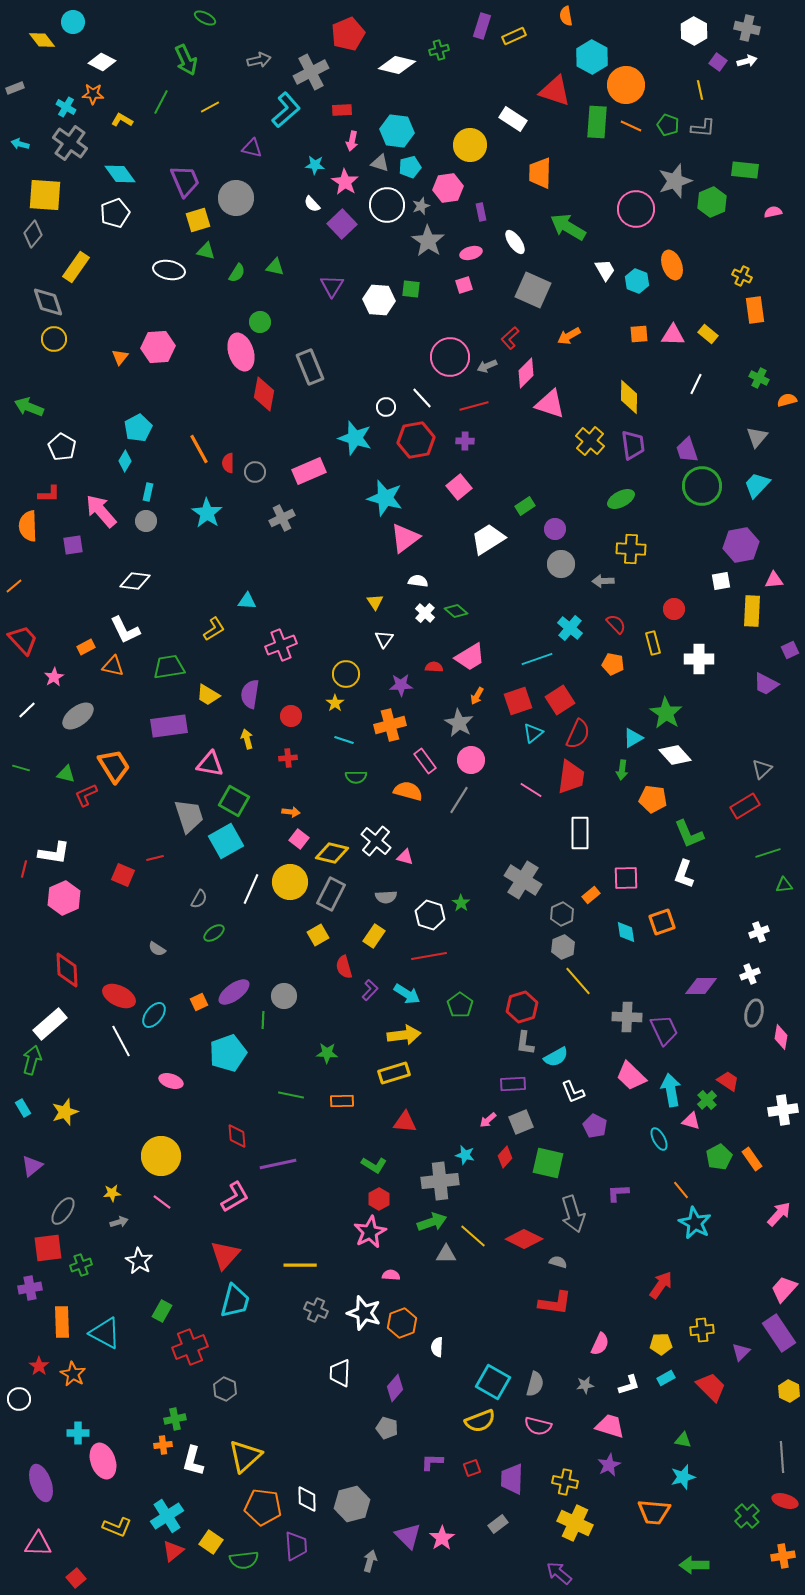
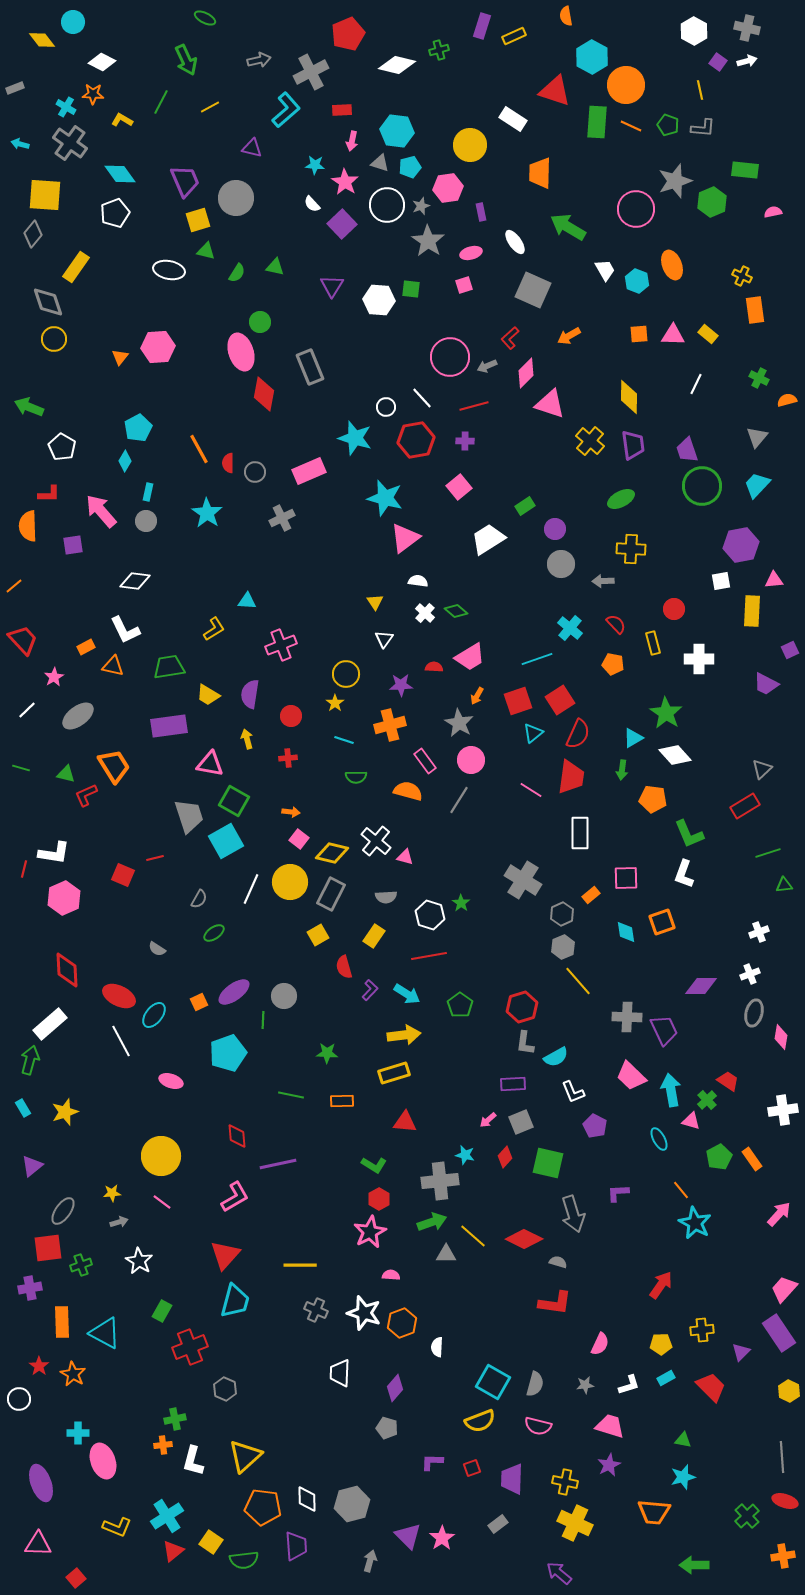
green arrow at (32, 1060): moved 2 px left
